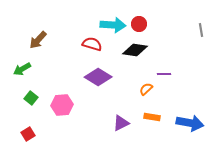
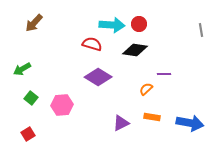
cyan arrow: moved 1 px left
brown arrow: moved 4 px left, 17 px up
